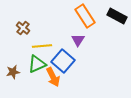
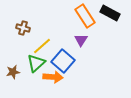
black rectangle: moved 7 px left, 3 px up
brown cross: rotated 24 degrees counterclockwise
purple triangle: moved 3 px right
yellow line: rotated 36 degrees counterclockwise
green triangle: moved 1 px left, 1 px up; rotated 18 degrees counterclockwise
orange arrow: rotated 60 degrees counterclockwise
